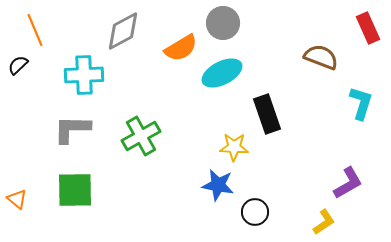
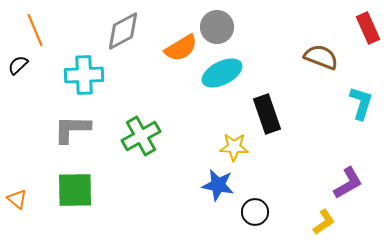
gray circle: moved 6 px left, 4 px down
